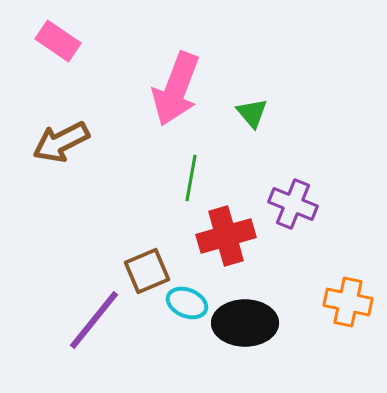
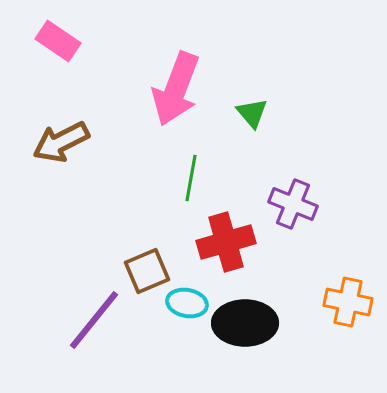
red cross: moved 6 px down
cyan ellipse: rotated 12 degrees counterclockwise
